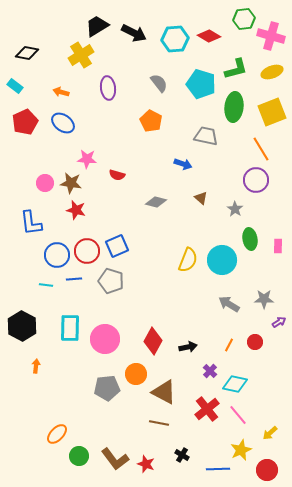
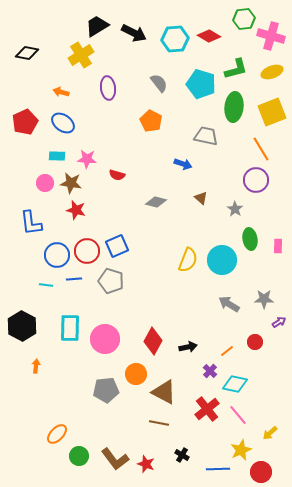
cyan rectangle at (15, 86): moved 42 px right, 70 px down; rotated 35 degrees counterclockwise
orange line at (229, 345): moved 2 px left, 6 px down; rotated 24 degrees clockwise
gray pentagon at (107, 388): moved 1 px left, 2 px down
red circle at (267, 470): moved 6 px left, 2 px down
